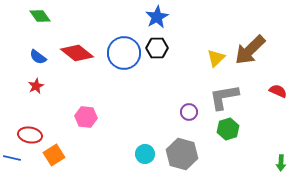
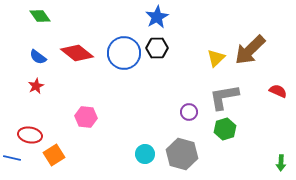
green hexagon: moved 3 px left
